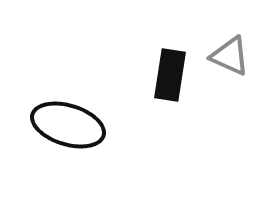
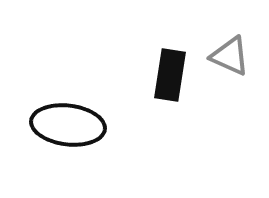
black ellipse: rotated 10 degrees counterclockwise
